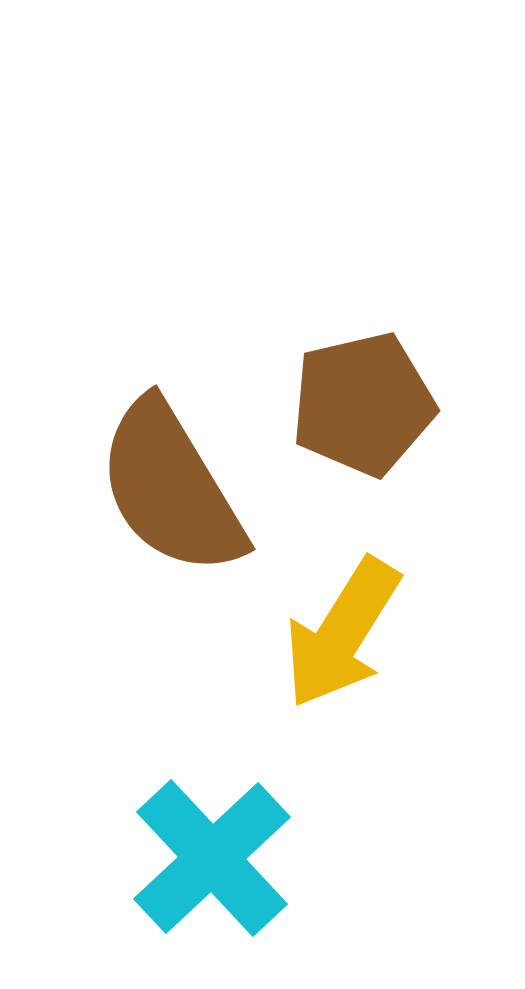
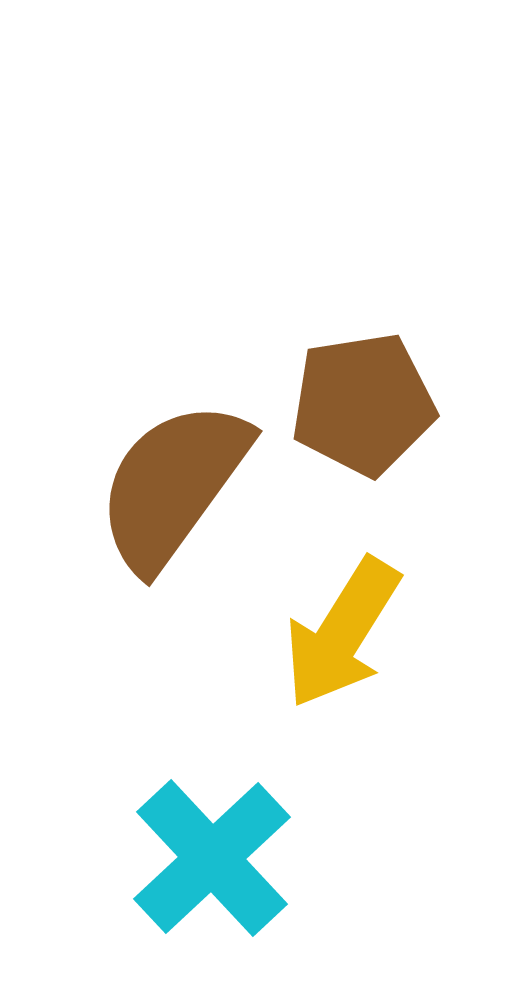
brown pentagon: rotated 4 degrees clockwise
brown semicircle: moved 2 px right, 3 px up; rotated 67 degrees clockwise
